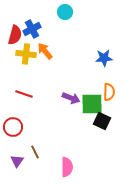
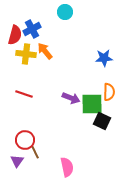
red circle: moved 12 px right, 13 px down
pink semicircle: rotated 12 degrees counterclockwise
